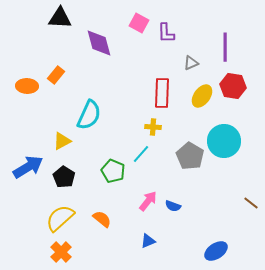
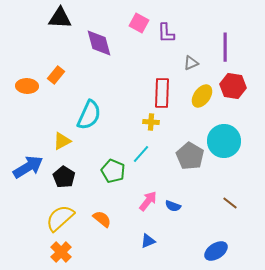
yellow cross: moved 2 px left, 5 px up
brown line: moved 21 px left
